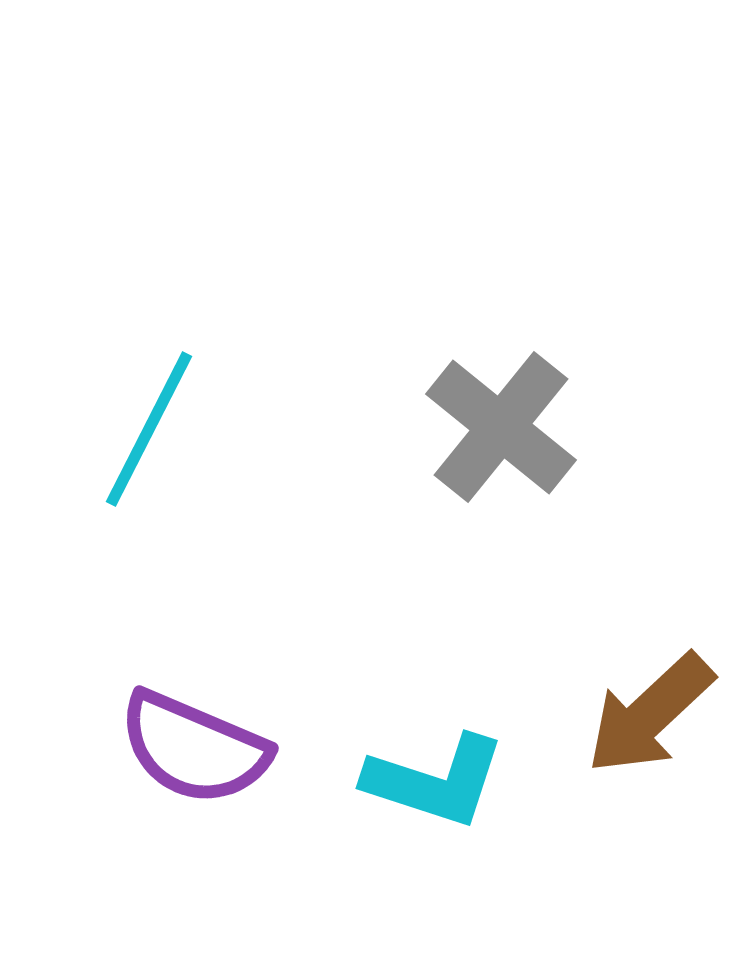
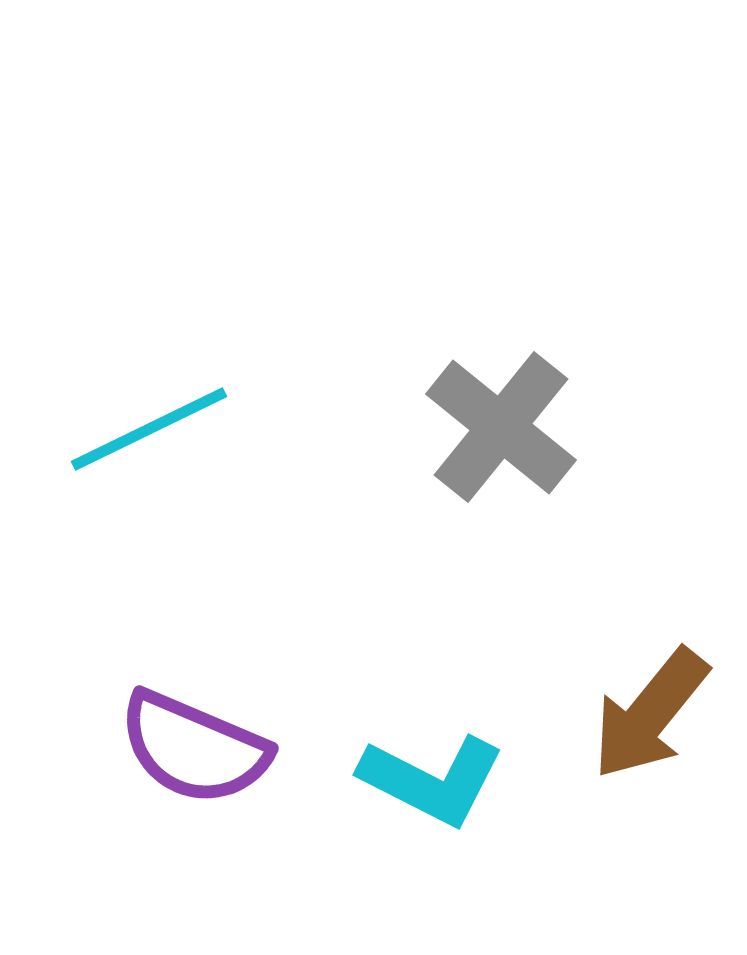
cyan line: rotated 37 degrees clockwise
brown arrow: rotated 8 degrees counterclockwise
cyan L-shape: moved 3 px left, 1 px up; rotated 9 degrees clockwise
